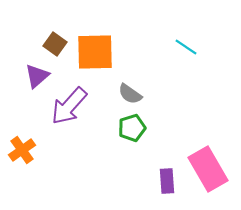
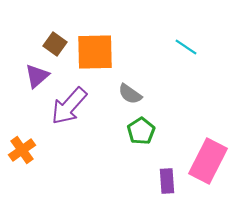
green pentagon: moved 9 px right, 3 px down; rotated 16 degrees counterclockwise
pink rectangle: moved 8 px up; rotated 57 degrees clockwise
